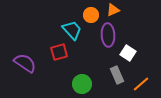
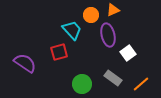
purple ellipse: rotated 10 degrees counterclockwise
white square: rotated 21 degrees clockwise
gray rectangle: moved 4 px left, 3 px down; rotated 30 degrees counterclockwise
